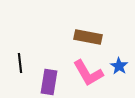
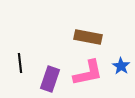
blue star: moved 2 px right
pink L-shape: rotated 72 degrees counterclockwise
purple rectangle: moved 1 px right, 3 px up; rotated 10 degrees clockwise
